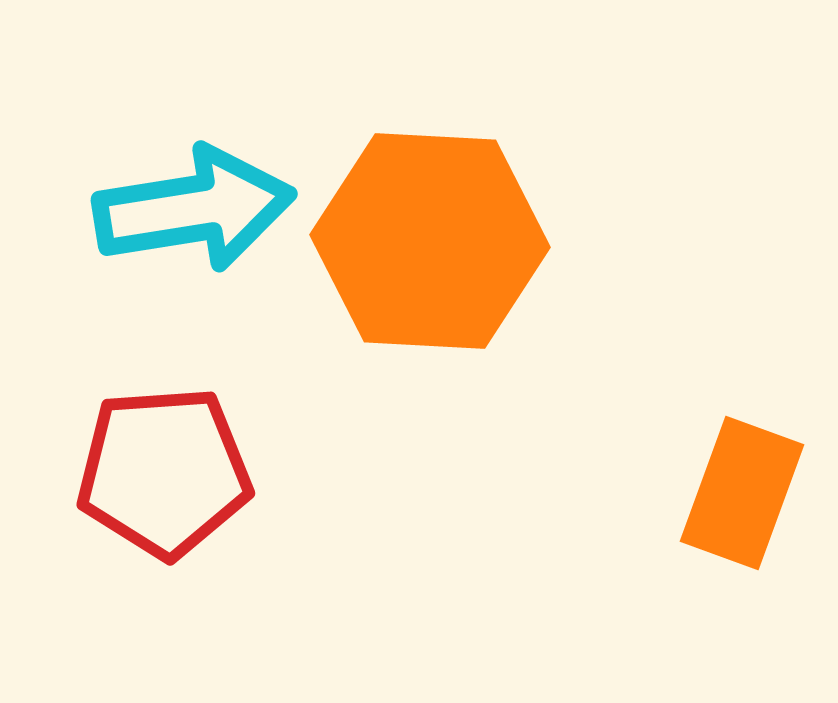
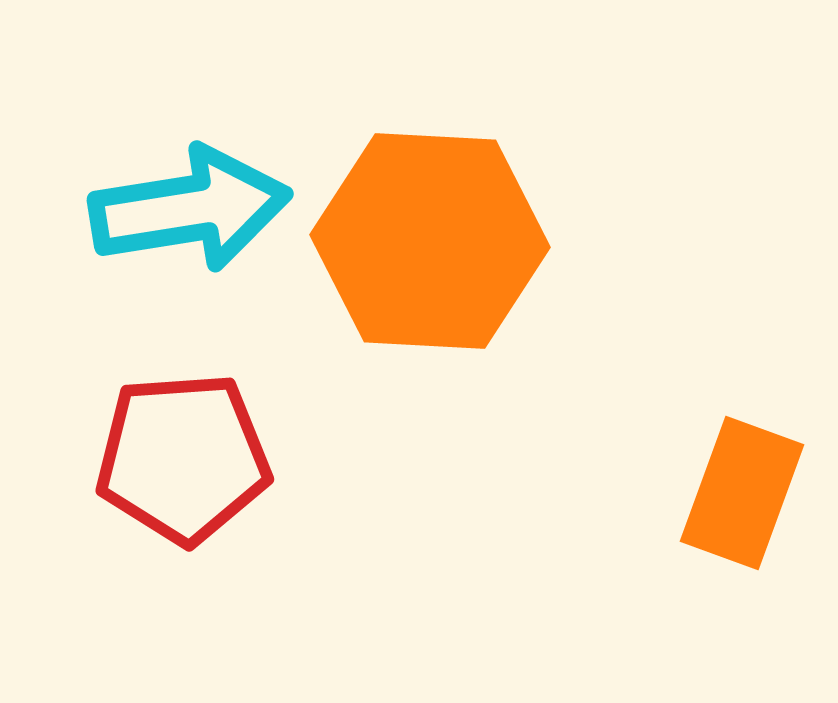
cyan arrow: moved 4 px left
red pentagon: moved 19 px right, 14 px up
